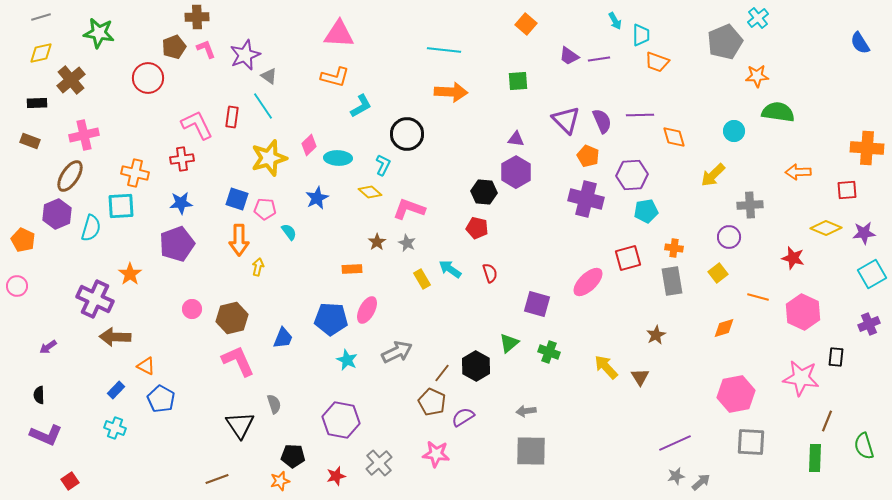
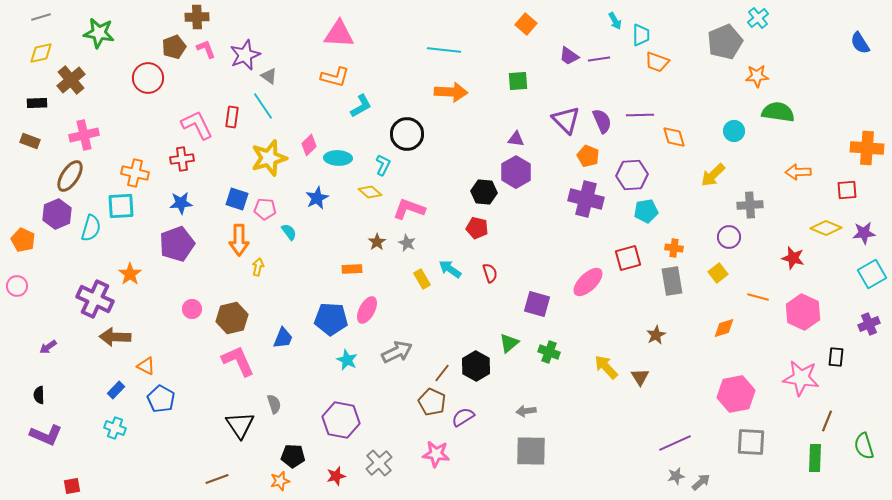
red square at (70, 481): moved 2 px right, 5 px down; rotated 24 degrees clockwise
